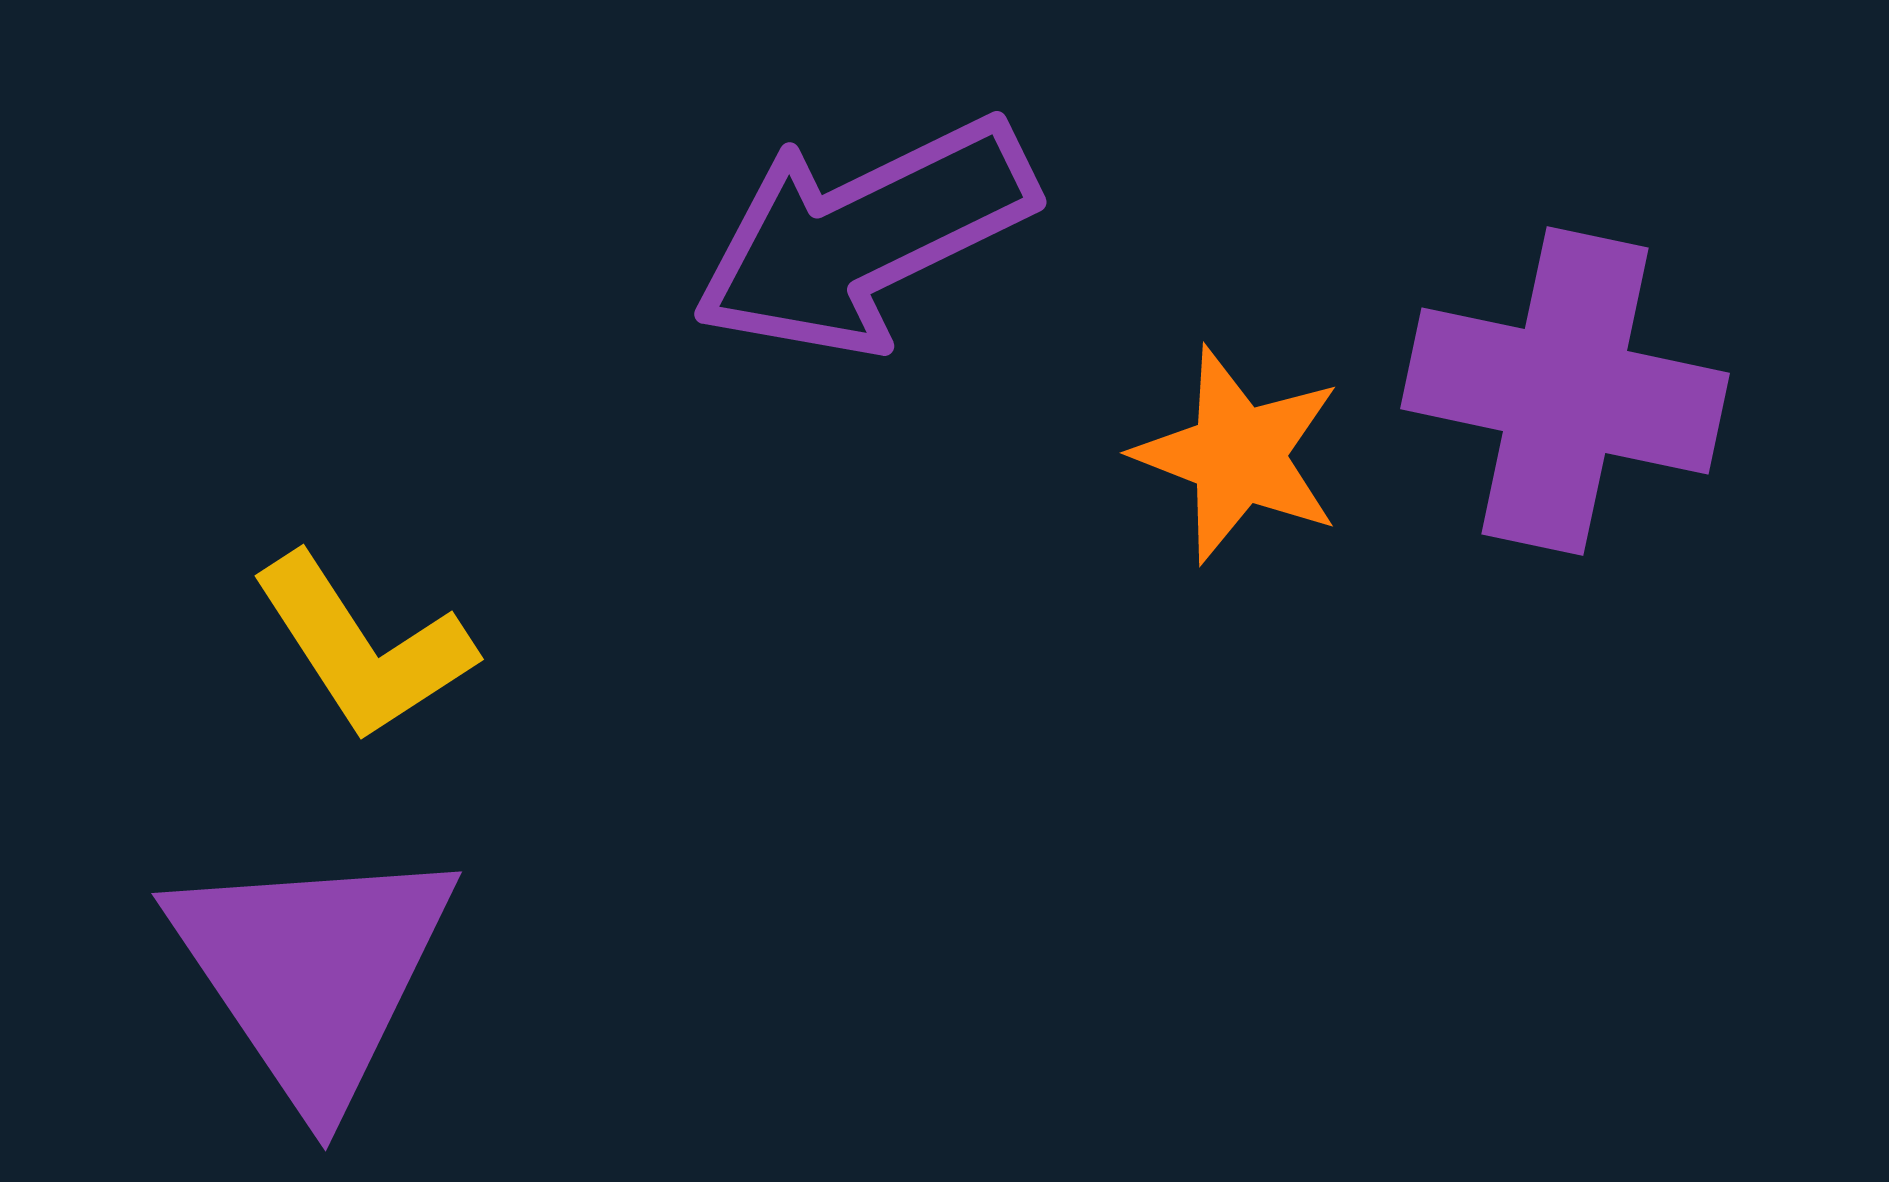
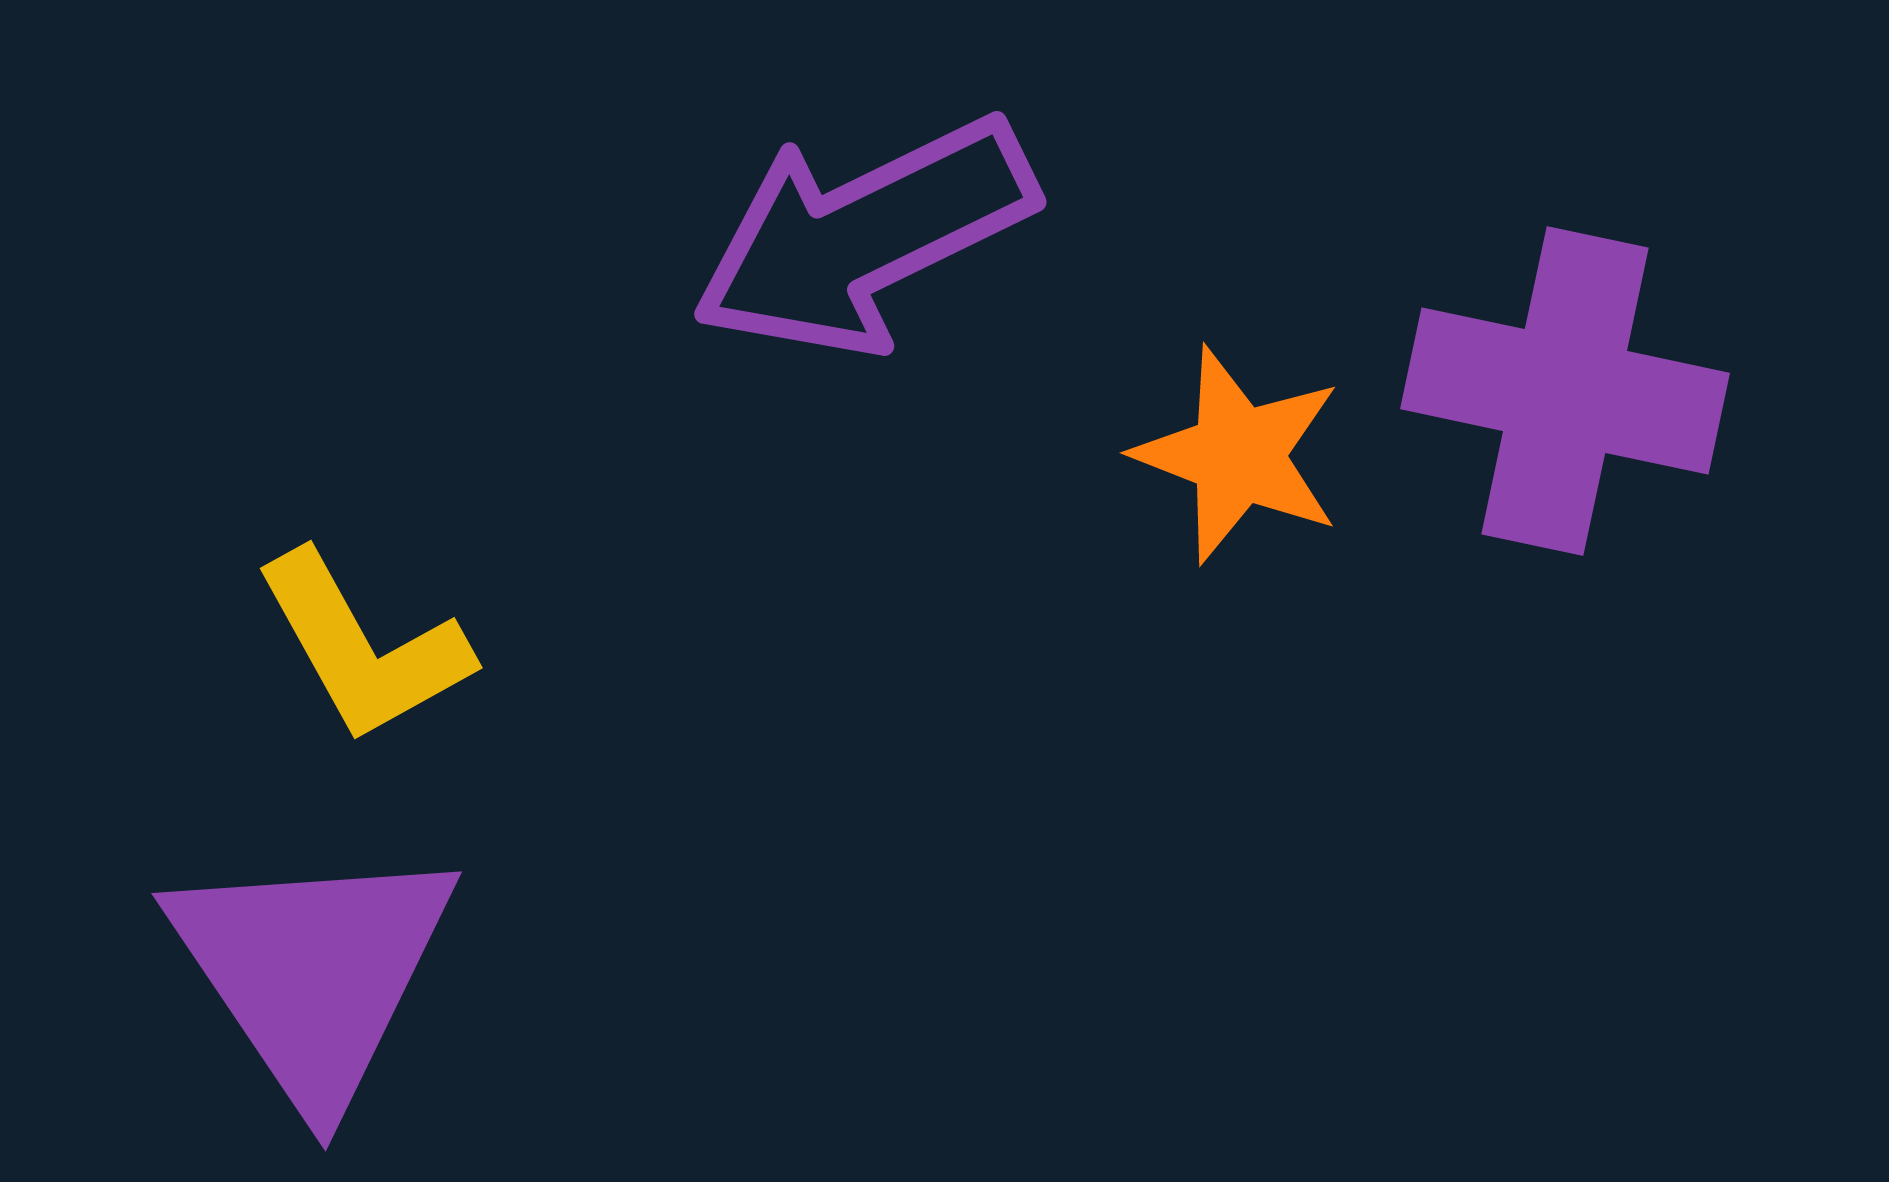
yellow L-shape: rotated 4 degrees clockwise
